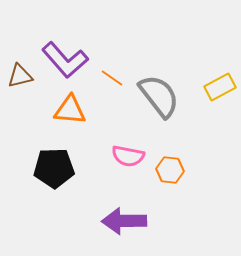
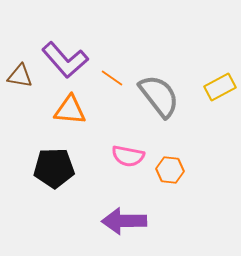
brown triangle: rotated 24 degrees clockwise
